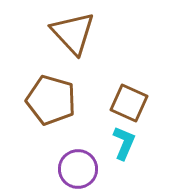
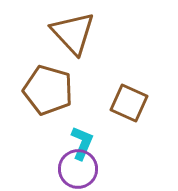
brown pentagon: moved 3 px left, 10 px up
cyan L-shape: moved 42 px left
